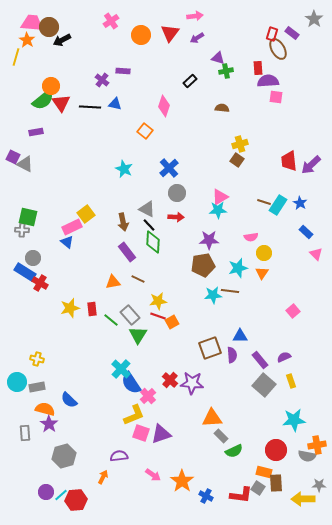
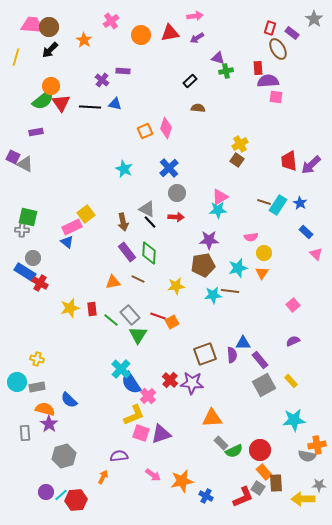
pink trapezoid at (32, 23): moved 2 px down
red triangle at (170, 33): rotated 42 degrees clockwise
red rectangle at (272, 34): moved 2 px left, 6 px up
orange star at (27, 40): moved 57 px right
black arrow at (62, 40): moved 12 px left, 10 px down; rotated 18 degrees counterclockwise
pink diamond at (164, 106): moved 2 px right, 22 px down
brown semicircle at (222, 108): moved 24 px left
orange square at (145, 131): rotated 28 degrees clockwise
yellow cross at (240, 144): rotated 14 degrees counterclockwise
black line at (149, 225): moved 1 px right, 3 px up
green diamond at (153, 242): moved 4 px left, 11 px down
yellow star at (158, 301): moved 18 px right, 15 px up
pink square at (293, 311): moved 6 px up
blue triangle at (240, 336): moved 3 px right, 7 px down
brown square at (210, 348): moved 5 px left, 6 px down
purple semicircle at (284, 357): moved 9 px right, 16 px up
yellow rectangle at (291, 381): rotated 24 degrees counterclockwise
gray square at (264, 385): rotated 20 degrees clockwise
gray rectangle at (221, 436): moved 7 px down
red circle at (276, 450): moved 16 px left
orange rectangle at (264, 472): rotated 35 degrees clockwise
orange star at (182, 481): rotated 25 degrees clockwise
red L-shape at (241, 495): moved 2 px right, 2 px down; rotated 30 degrees counterclockwise
